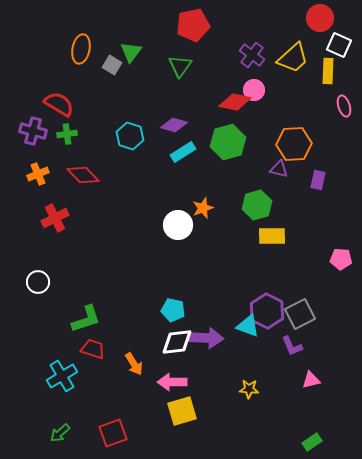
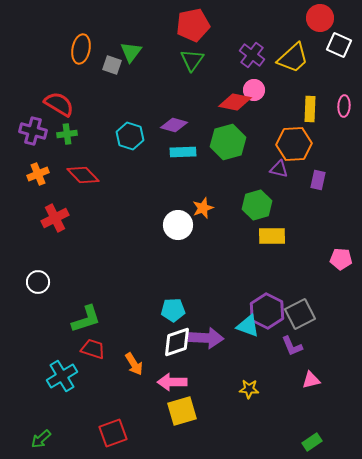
gray square at (112, 65): rotated 12 degrees counterclockwise
green triangle at (180, 66): moved 12 px right, 6 px up
yellow rectangle at (328, 71): moved 18 px left, 38 px down
pink ellipse at (344, 106): rotated 20 degrees clockwise
cyan rectangle at (183, 152): rotated 30 degrees clockwise
cyan pentagon at (173, 310): rotated 15 degrees counterclockwise
white diamond at (177, 342): rotated 12 degrees counterclockwise
green arrow at (60, 433): moved 19 px left, 6 px down
